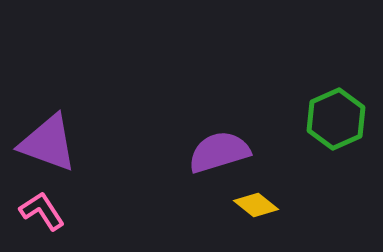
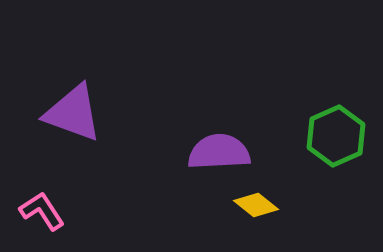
green hexagon: moved 17 px down
purple triangle: moved 25 px right, 30 px up
purple semicircle: rotated 14 degrees clockwise
